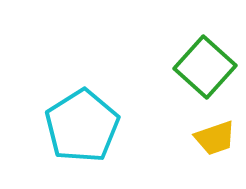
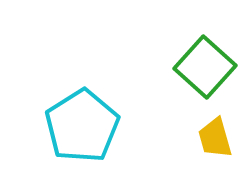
yellow trapezoid: rotated 93 degrees clockwise
